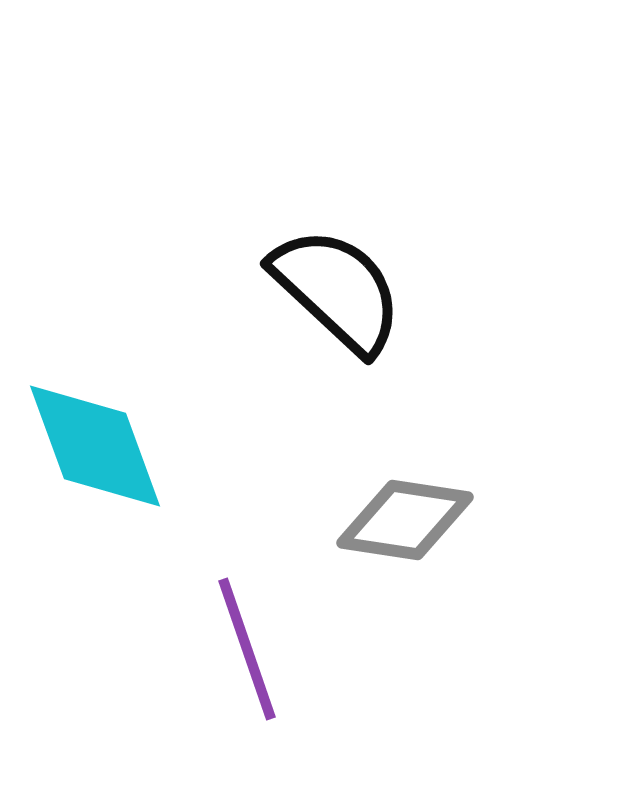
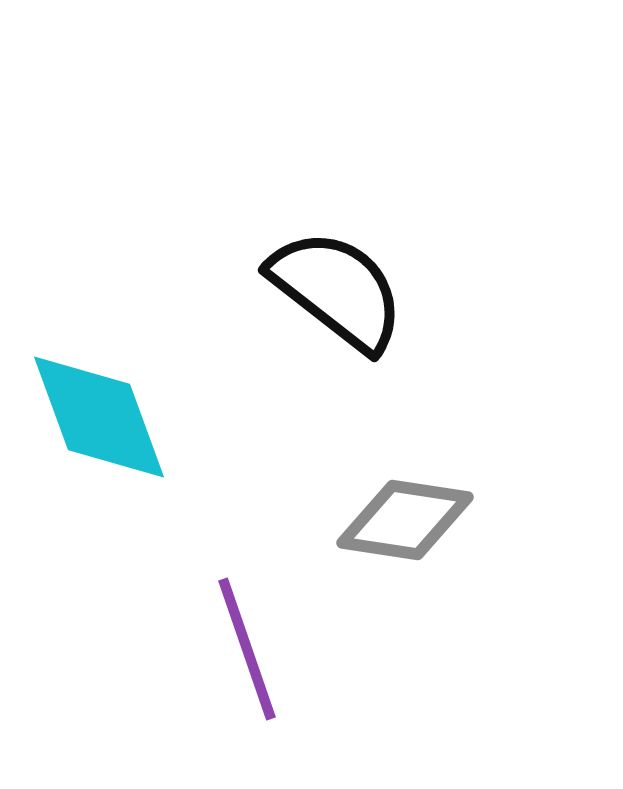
black semicircle: rotated 5 degrees counterclockwise
cyan diamond: moved 4 px right, 29 px up
